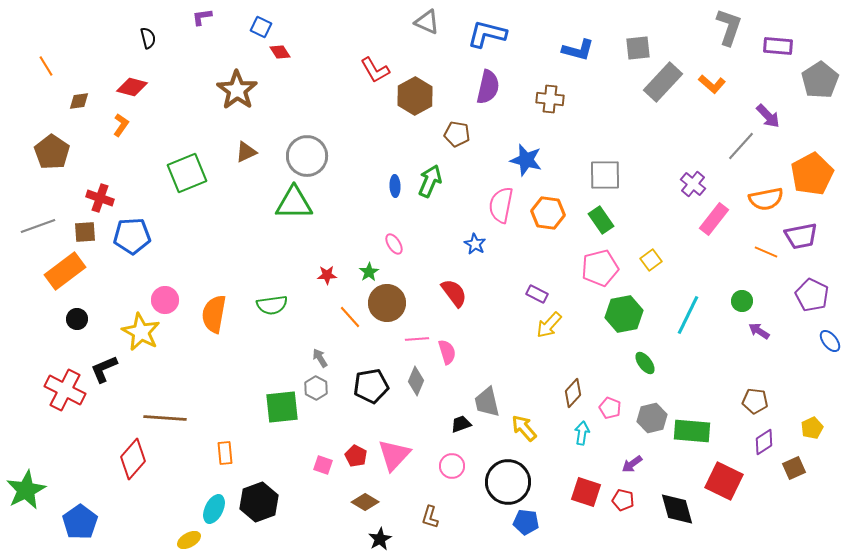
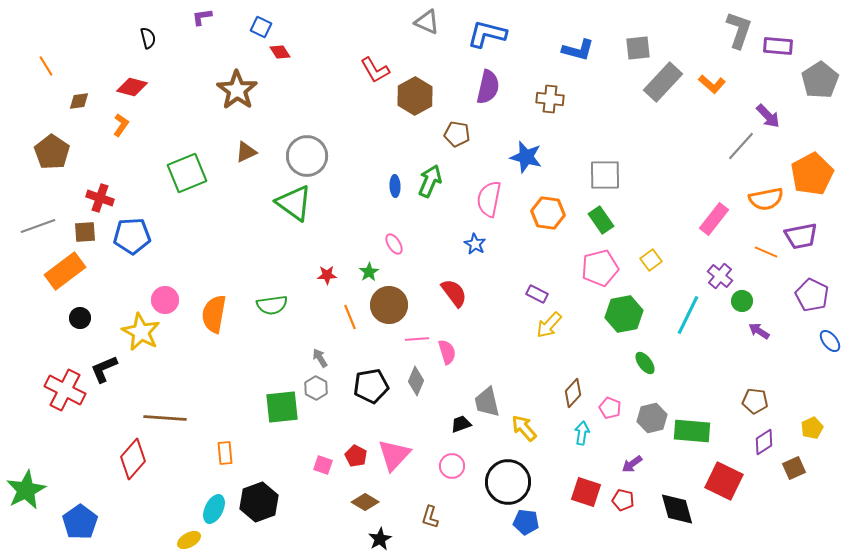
gray L-shape at (729, 27): moved 10 px right, 3 px down
blue star at (526, 160): moved 3 px up
purple cross at (693, 184): moved 27 px right, 92 px down
green triangle at (294, 203): rotated 36 degrees clockwise
pink semicircle at (501, 205): moved 12 px left, 6 px up
brown circle at (387, 303): moved 2 px right, 2 px down
orange line at (350, 317): rotated 20 degrees clockwise
black circle at (77, 319): moved 3 px right, 1 px up
